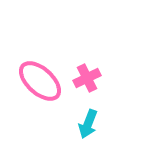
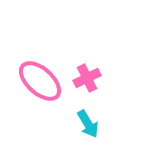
cyan arrow: rotated 52 degrees counterclockwise
